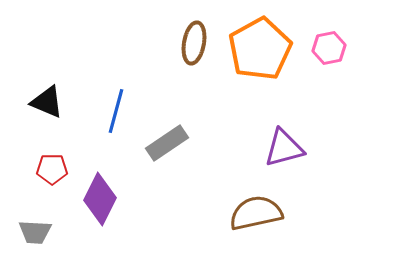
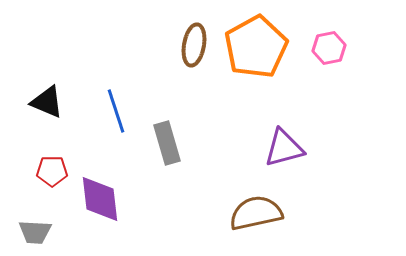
brown ellipse: moved 2 px down
orange pentagon: moved 4 px left, 2 px up
blue line: rotated 33 degrees counterclockwise
gray rectangle: rotated 72 degrees counterclockwise
red pentagon: moved 2 px down
purple diamond: rotated 33 degrees counterclockwise
